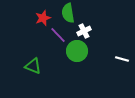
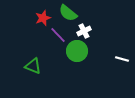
green semicircle: rotated 42 degrees counterclockwise
